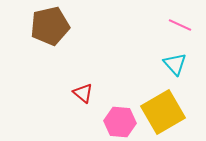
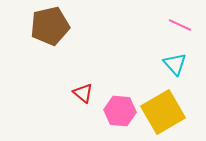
pink hexagon: moved 11 px up
